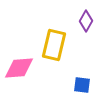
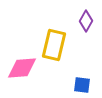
pink diamond: moved 3 px right
